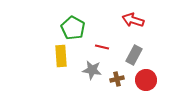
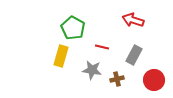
yellow rectangle: rotated 20 degrees clockwise
red circle: moved 8 px right
